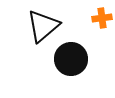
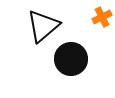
orange cross: moved 1 px up; rotated 18 degrees counterclockwise
